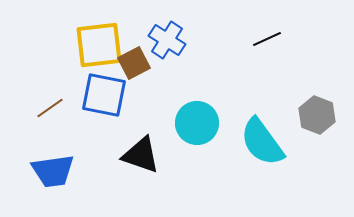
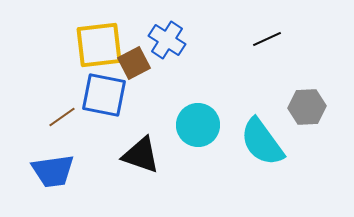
brown line: moved 12 px right, 9 px down
gray hexagon: moved 10 px left, 8 px up; rotated 24 degrees counterclockwise
cyan circle: moved 1 px right, 2 px down
